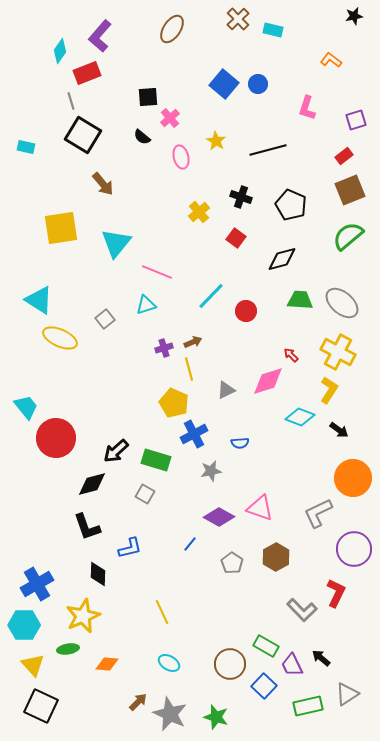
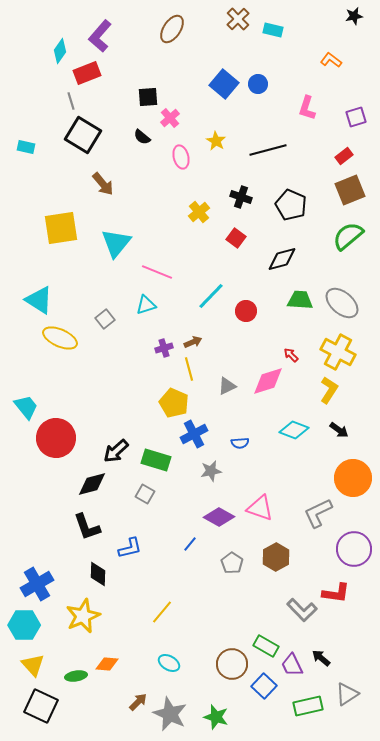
purple square at (356, 120): moved 3 px up
gray triangle at (226, 390): moved 1 px right, 4 px up
cyan diamond at (300, 417): moved 6 px left, 13 px down
red L-shape at (336, 593): rotated 72 degrees clockwise
yellow line at (162, 612): rotated 65 degrees clockwise
green ellipse at (68, 649): moved 8 px right, 27 px down
brown circle at (230, 664): moved 2 px right
